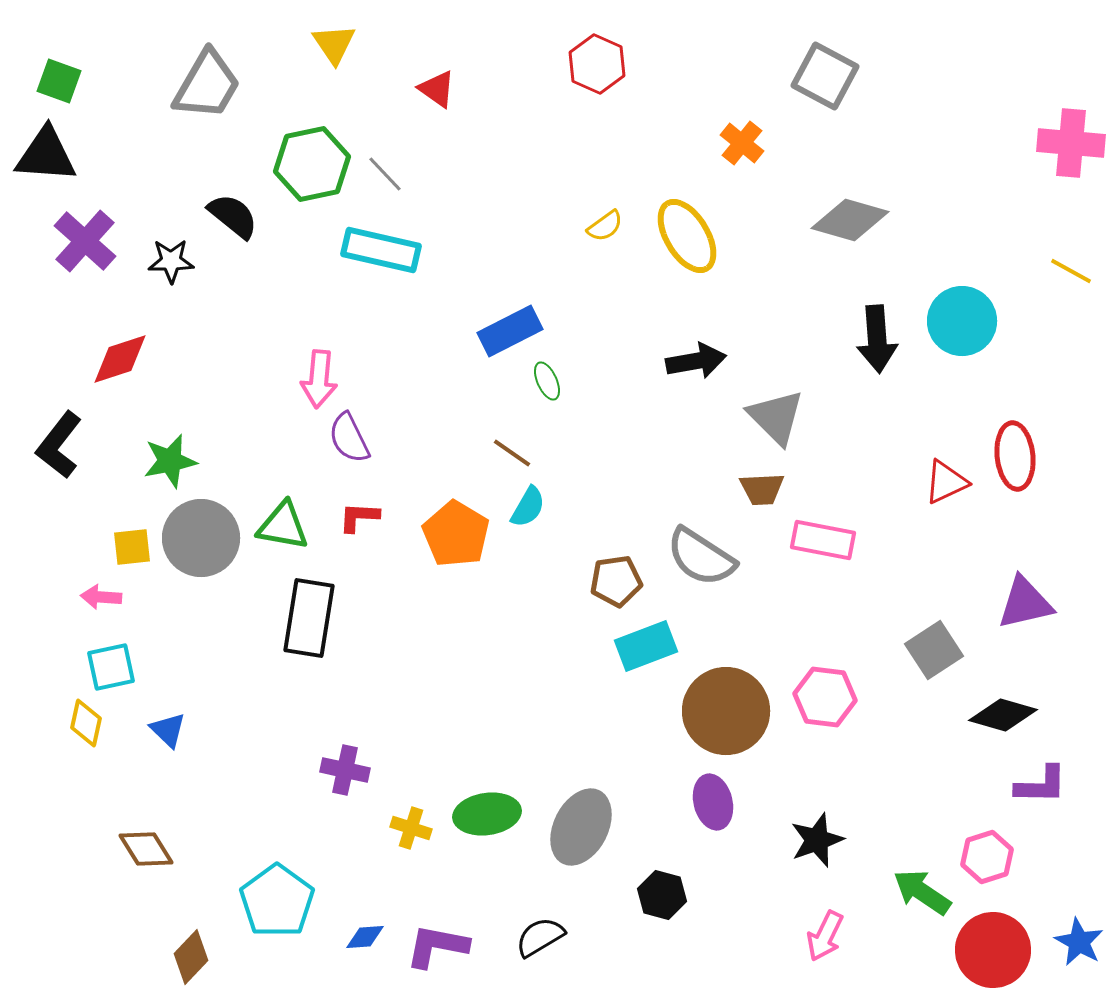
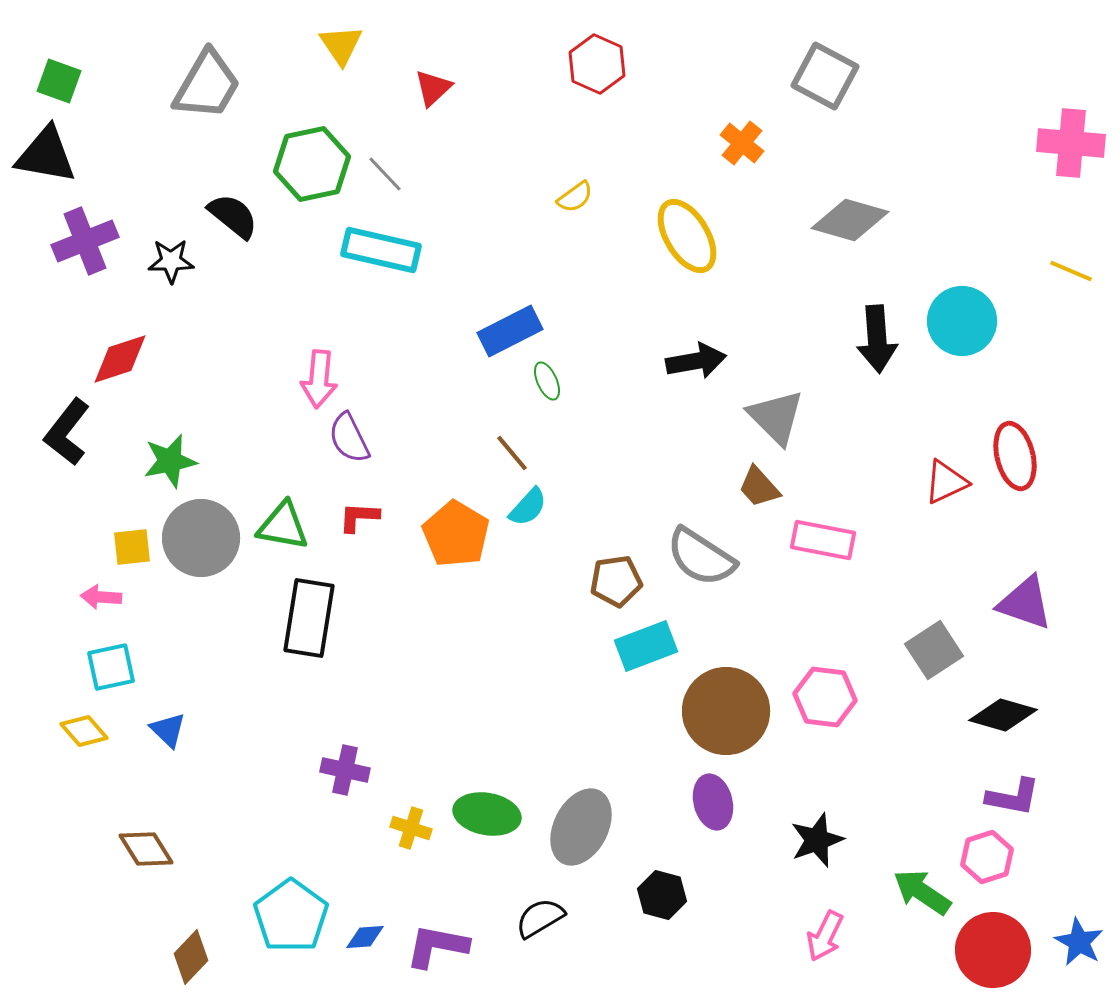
yellow triangle at (334, 44): moved 7 px right, 1 px down
red triangle at (437, 89): moved 4 px left, 1 px up; rotated 42 degrees clockwise
black triangle at (46, 155): rotated 6 degrees clockwise
yellow semicircle at (605, 226): moved 30 px left, 29 px up
purple cross at (85, 241): rotated 26 degrees clockwise
yellow line at (1071, 271): rotated 6 degrees counterclockwise
black L-shape at (59, 445): moved 8 px right, 13 px up
brown line at (512, 453): rotated 15 degrees clockwise
red ellipse at (1015, 456): rotated 8 degrees counterclockwise
brown trapezoid at (762, 489): moved 3 px left, 2 px up; rotated 51 degrees clockwise
cyan semicircle at (528, 507): rotated 12 degrees clockwise
purple triangle at (1025, 603): rotated 32 degrees clockwise
yellow diamond at (86, 723): moved 2 px left, 8 px down; rotated 54 degrees counterclockwise
purple L-shape at (1041, 785): moved 28 px left, 12 px down; rotated 10 degrees clockwise
green ellipse at (487, 814): rotated 18 degrees clockwise
cyan pentagon at (277, 901): moved 14 px right, 15 px down
black semicircle at (540, 937): moved 19 px up
